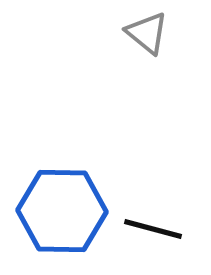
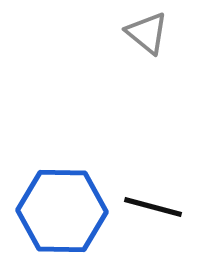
black line: moved 22 px up
